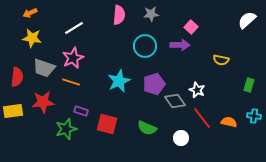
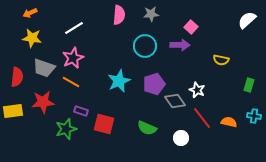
orange line: rotated 12 degrees clockwise
red square: moved 3 px left
